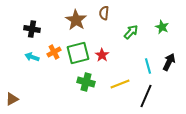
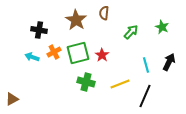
black cross: moved 7 px right, 1 px down
cyan line: moved 2 px left, 1 px up
black line: moved 1 px left
